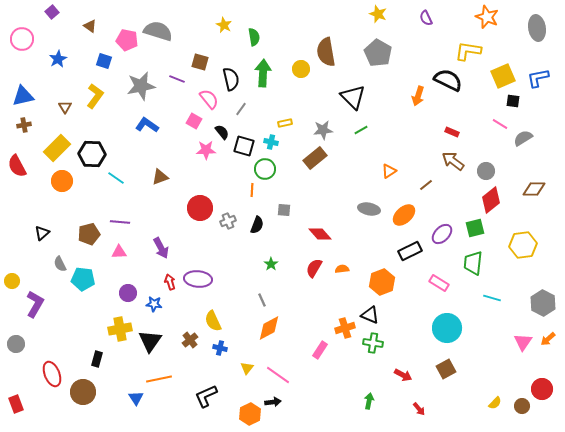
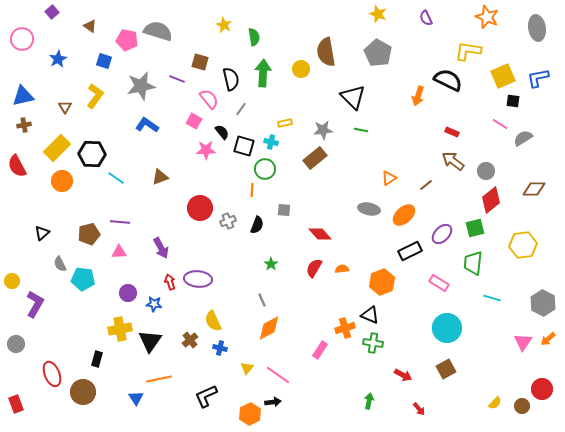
green line at (361, 130): rotated 40 degrees clockwise
orange triangle at (389, 171): moved 7 px down
